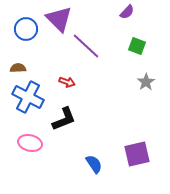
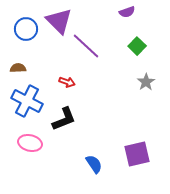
purple semicircle: rotated 28 degrees clockwise
purple triangle: moved 2 px down
green square: rotated 24 degrees clockwise
blue cross: moved 1 px left, 4 px down
